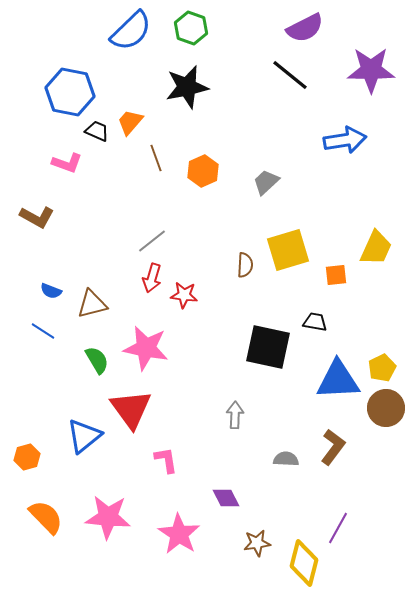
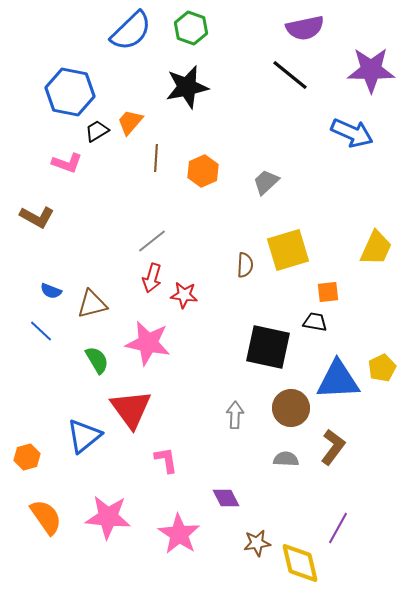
purple semicircle at (305, 28): rotated 15 degrees clockwise
black trapezoid at (97, 131): rotated 55 degrees counterclockwise
blue arrow at (345, 140): moved 7 px right, 7 px up; rotated 33 degrees clockwise
brown line at (156, 158): rotated 24 degrees clockwise
orange square at (336, 275): moved 8 px left, 17 px down
blue line at (43, 331): moved 2 px left; rotated 10 degrees clockwise
pink star at (146, 348): moved 2 px right, 5 px up
brown circle at (386, 408): moved 95 px left
orange semicircle at (46, 517): rotated 9 degrees clockwise
yellow diamond at (304, 563): moved 4 px left; rotated 27 degrees counterclockwise
